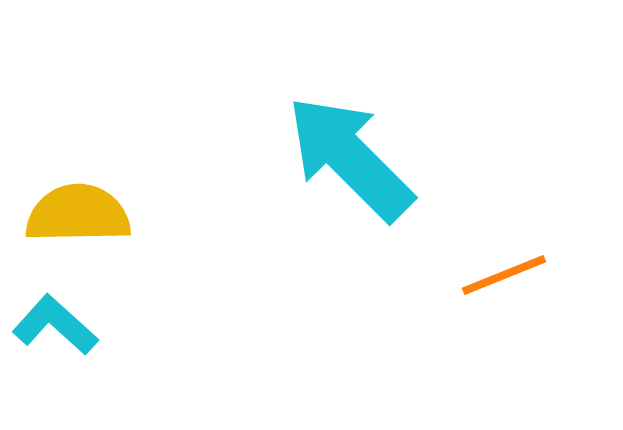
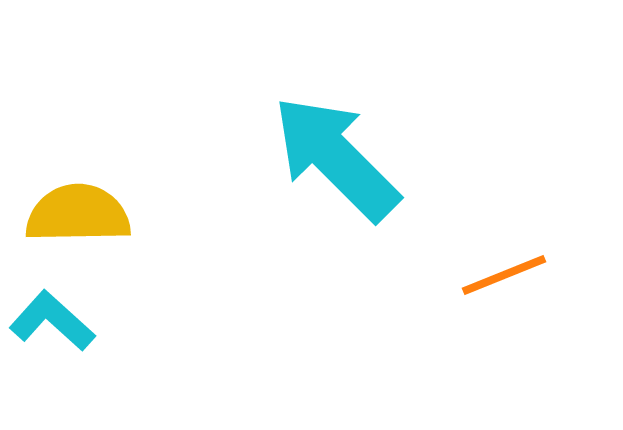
cyan arrow: moved 14 px left
cyan L-shape: moved 3 px left, 4 px up
